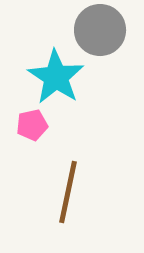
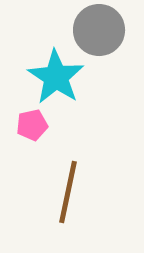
gray circle: moved 1 px left
